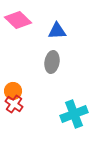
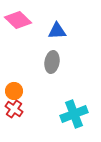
orange circle: moved 1 px right
red cross: moved 5 px down
